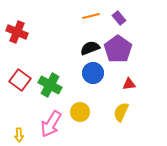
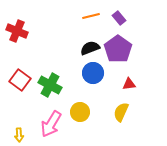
red cross: moved 1 px up
